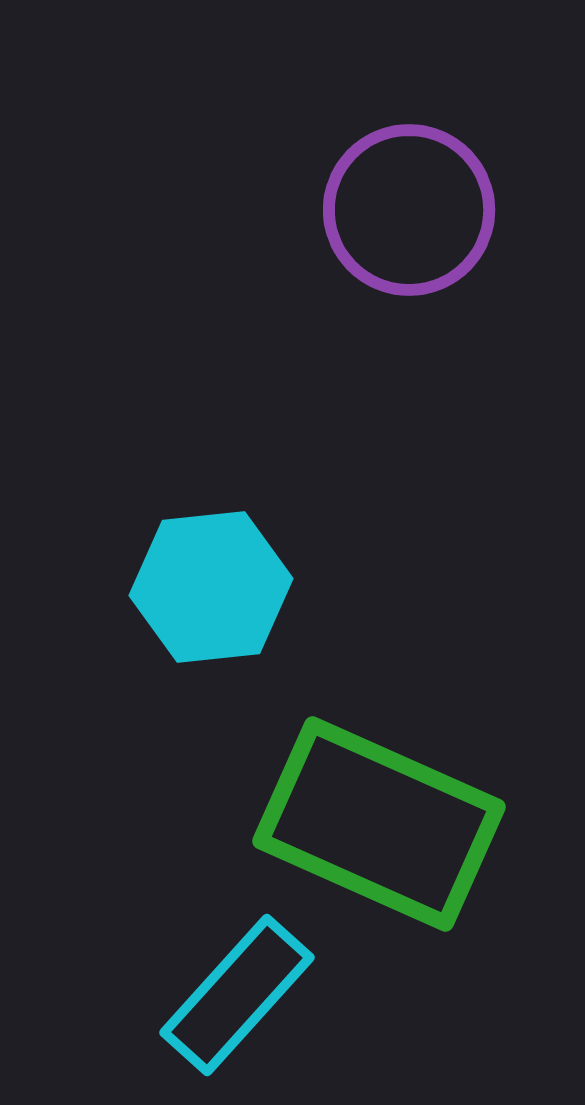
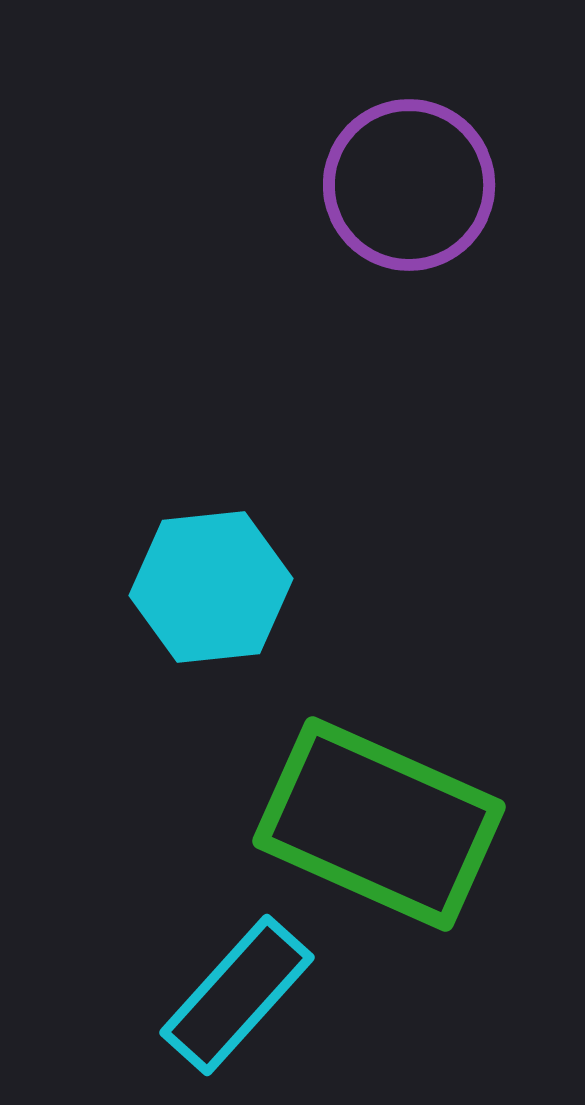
purple circle: moved 25 px up
